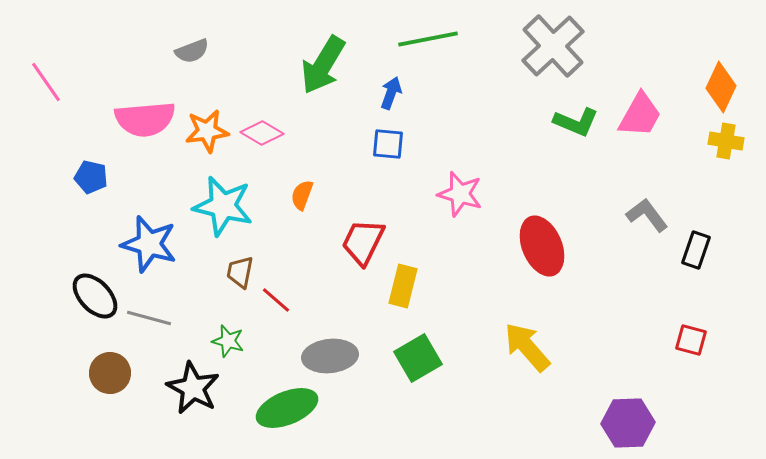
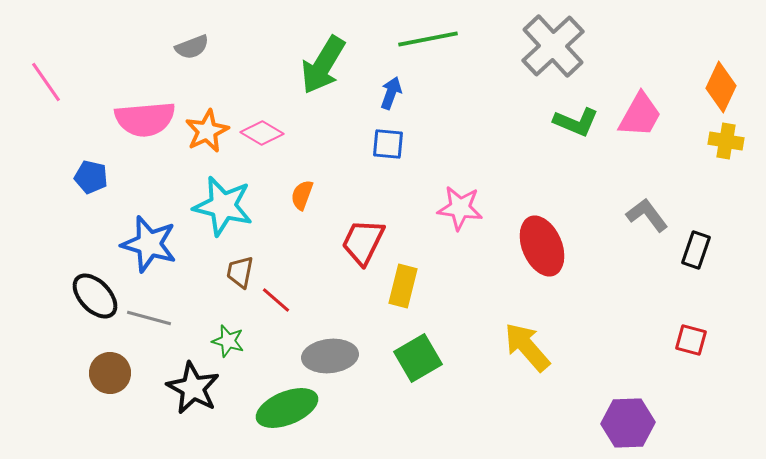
gray semicircle: moved 4 px up
orange star: rotated 18 degrees counterclockwise
pink star: moved 14 px down; rotated 9 degrees counterclockwise
